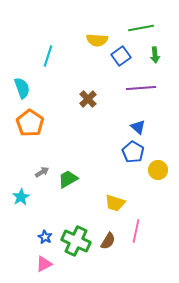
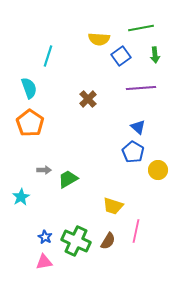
yellow semicircle: moved 2 px right, 1 px up
cyan semicircle: moved 7 px right
gray arrow: moved 2 px right, 2 px up; rotated 32 degrees clockwise
yellow trapezoid: moved 2 px left, 3 px down
pink triangle: moved 2 px up; rotated 18 degrees clockwise
